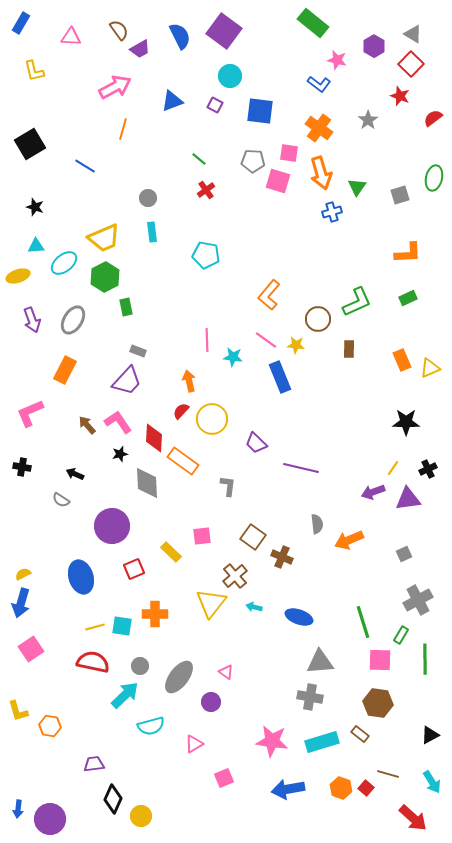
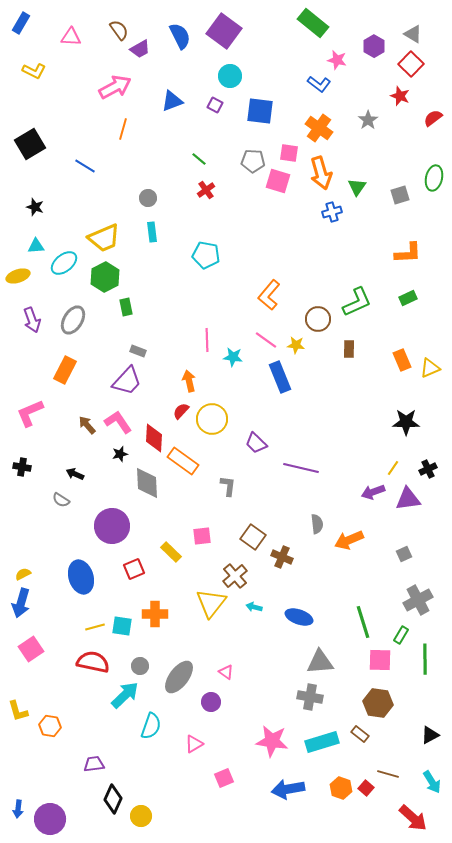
yellow L-shape at (34, 71): rotated 50 degrees counterclockwise
cyan semicircle at (151, 726): rotated 56 degrees counterclockwise
